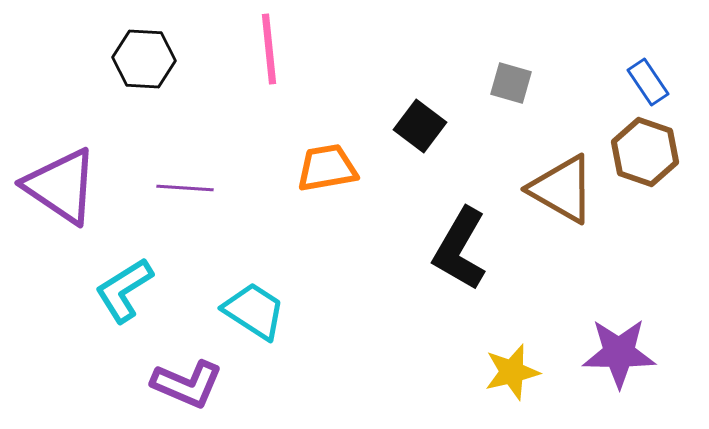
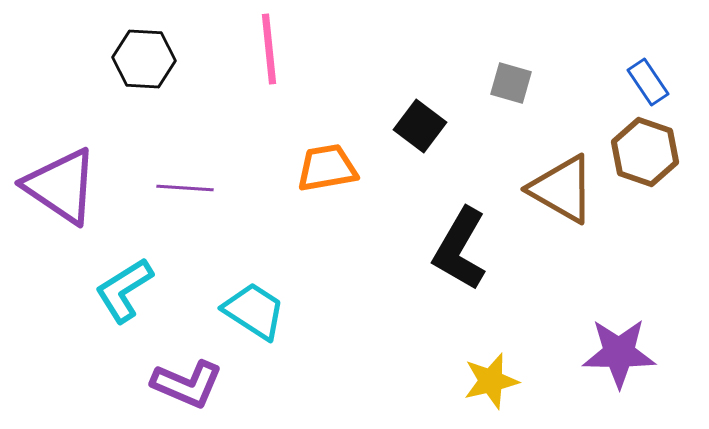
yellow star: moved 21 px left, 9 px down
